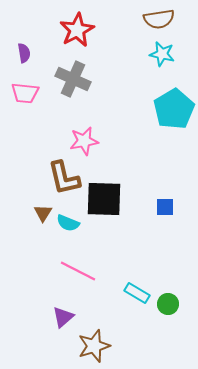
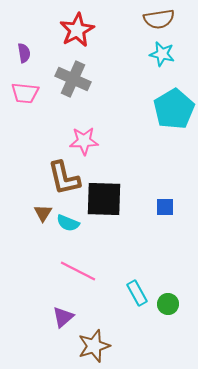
pink star: rotated 8 degrees clockwise
cyan rectangle: rotated 30 degrees clockwise
